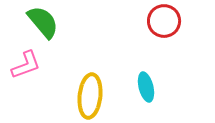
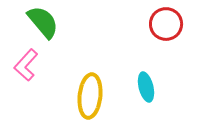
red circle: moved 2 px right, 3 px down
pink L-shape: rotated 152 degrees clockwise
